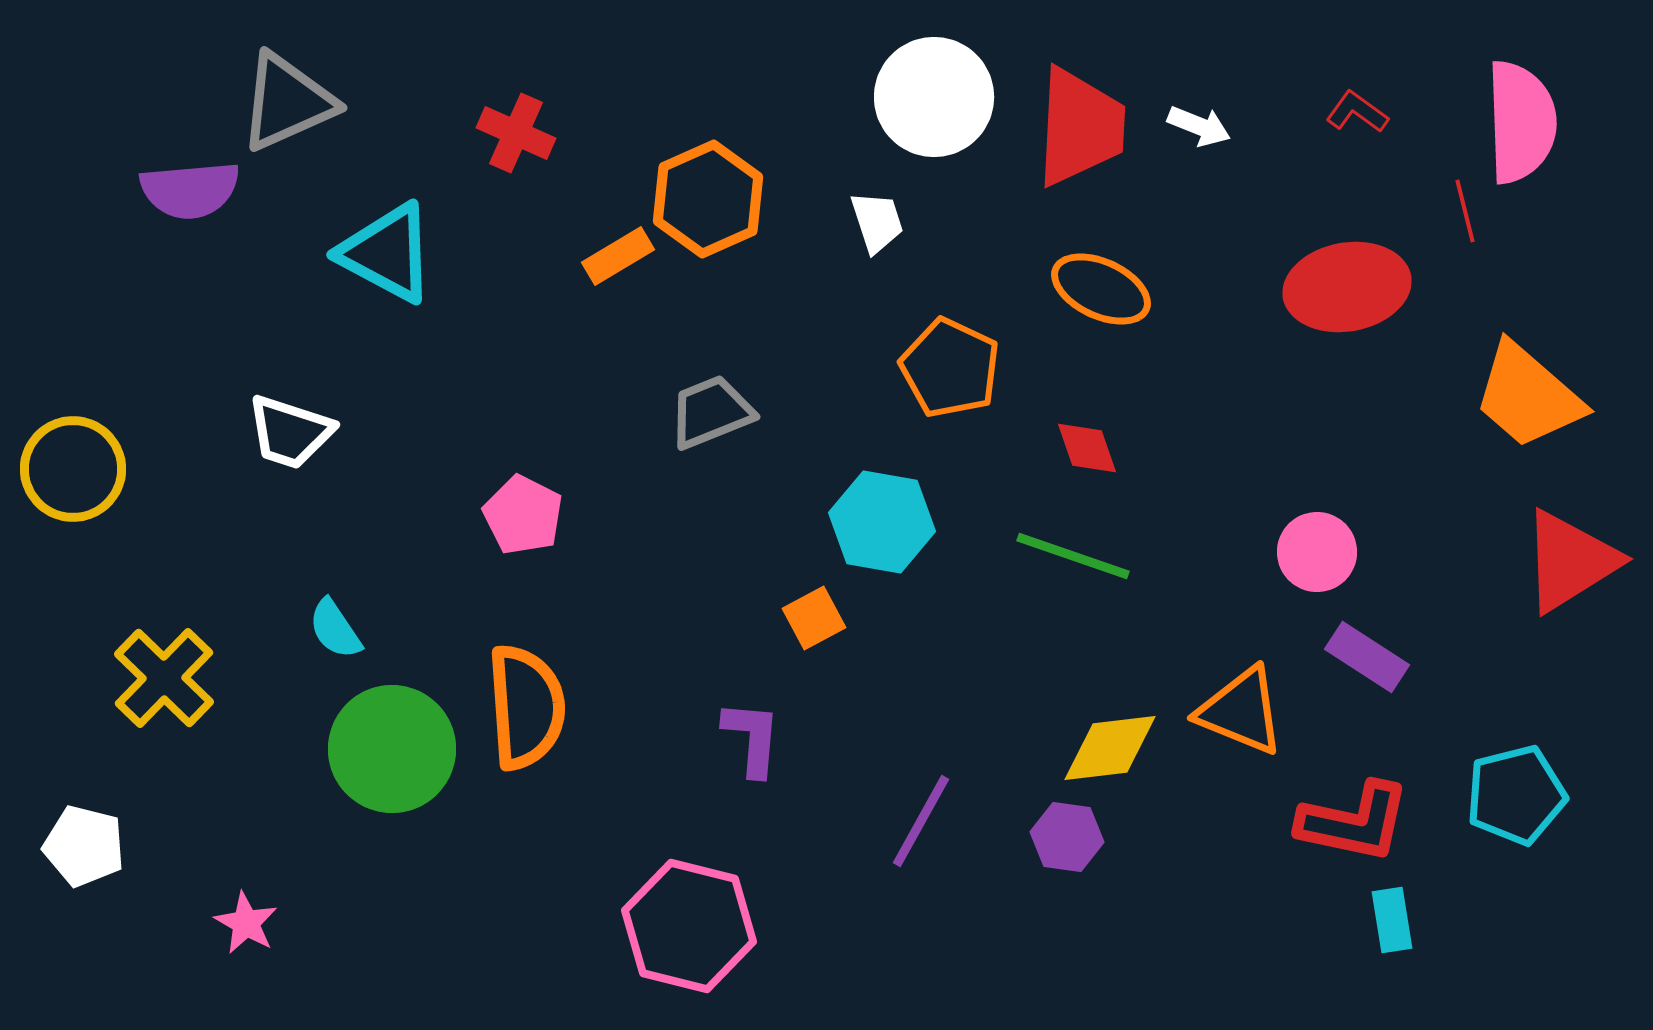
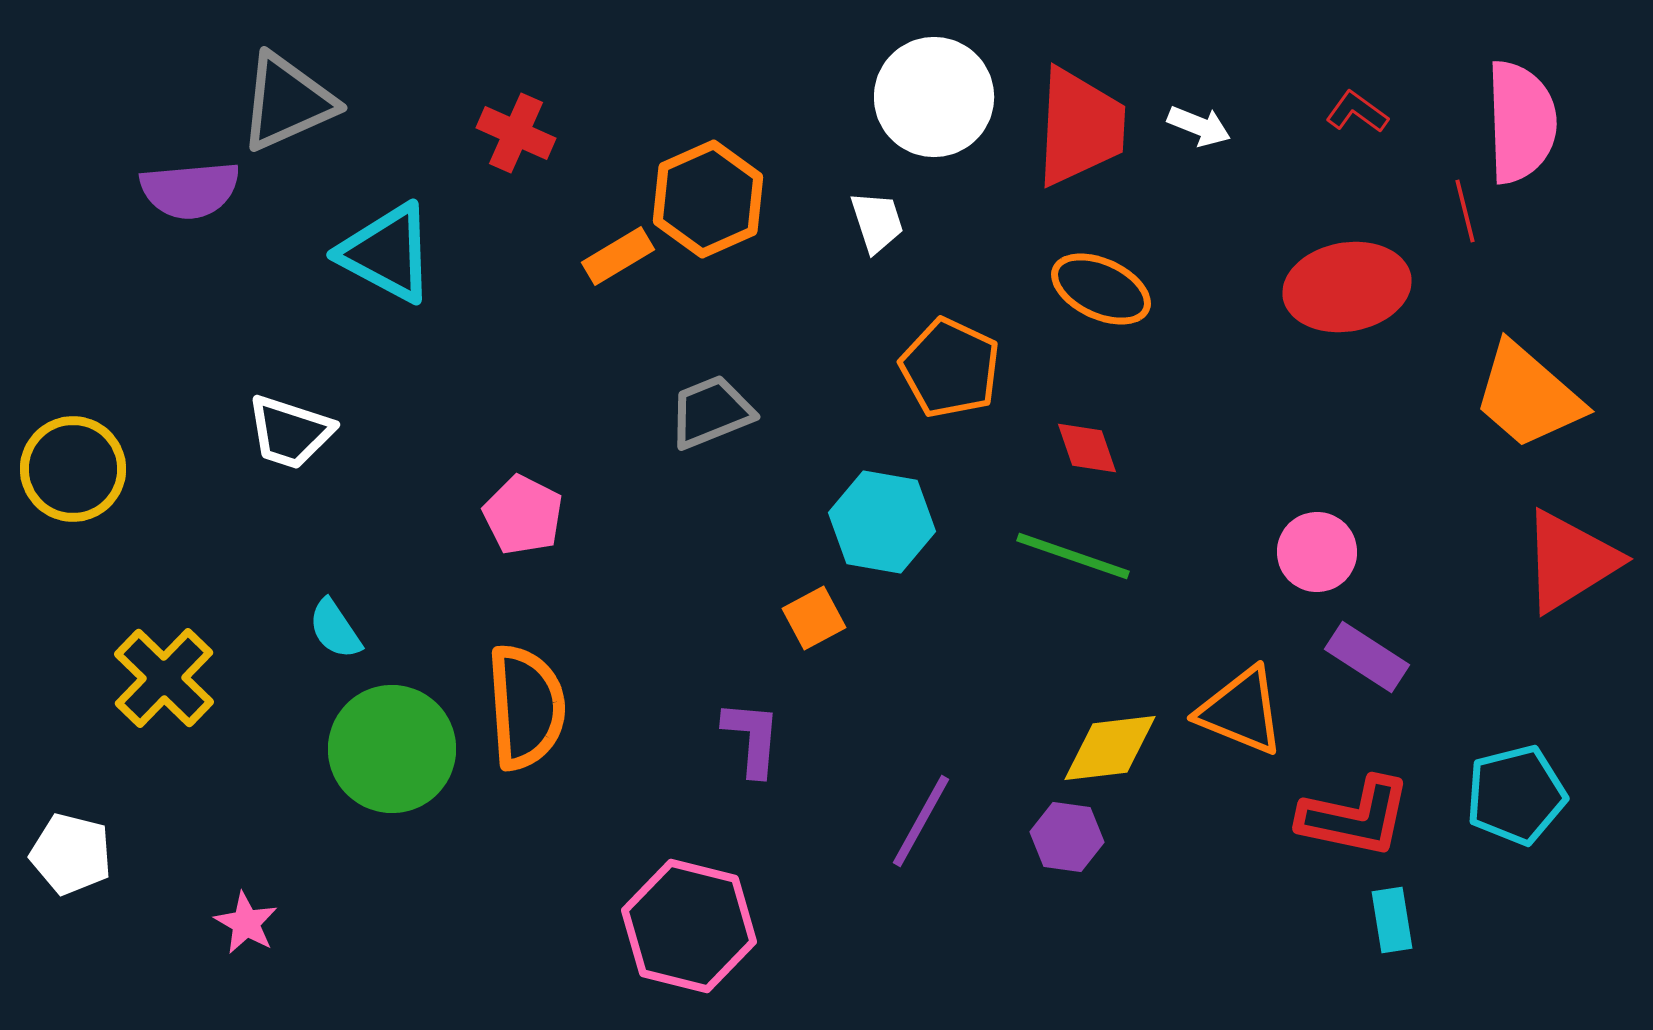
red L-shape at (1354, 822): moved 1 px right, 5 px up
white pentagon at (84, 846): moved 13 px left, 8 px down
